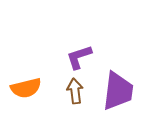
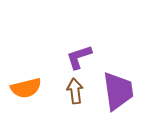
purple trapezoid: rotated 15 degrees counterclockwise
